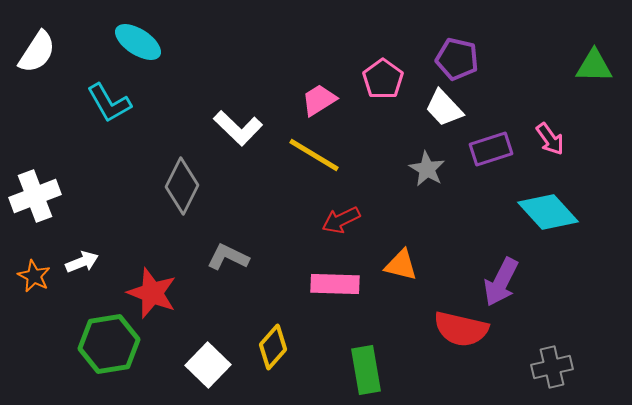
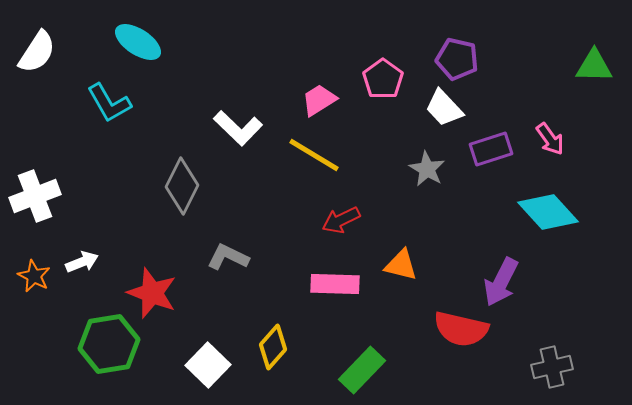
green rectangle: moved 4 px left; rotated 54 degrees clockwise
